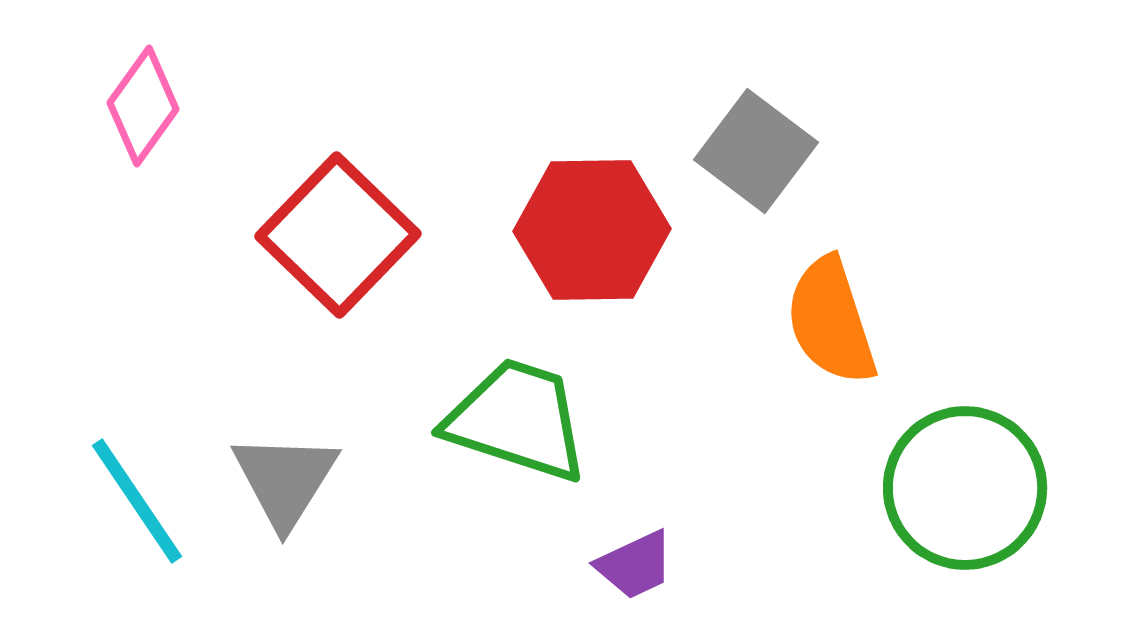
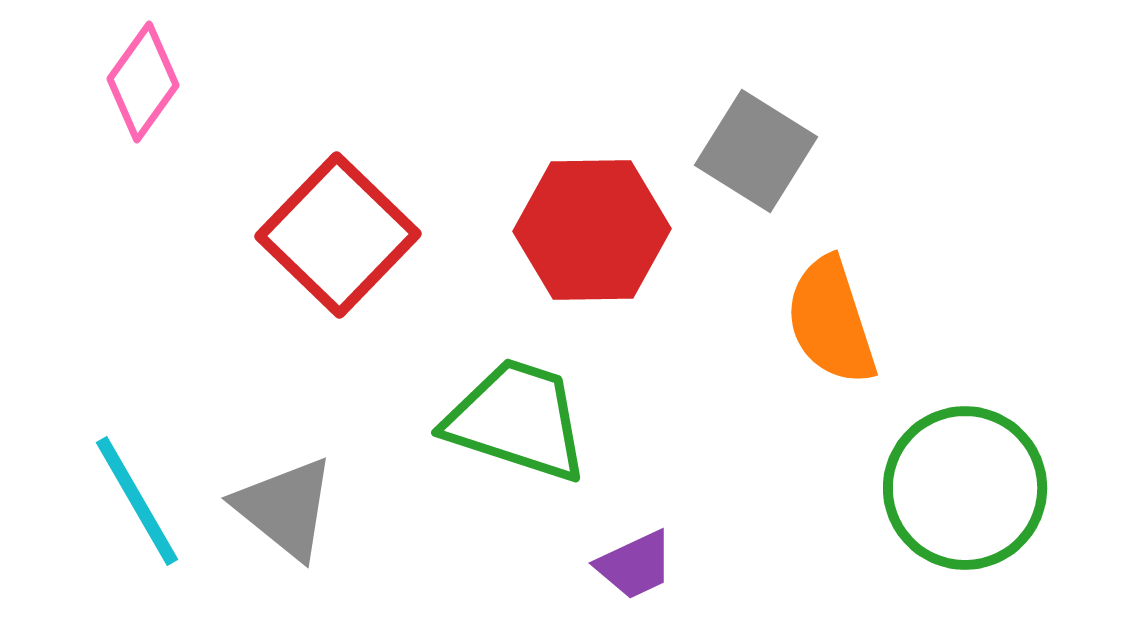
pink diamond: moved 24 px up
gray square: rotated 5 degrees counterclockwise
gray triangle: moved 28 px down; rotated 23 degrees counterclockwise
cyan line: rotated 4 degrees clockwise
